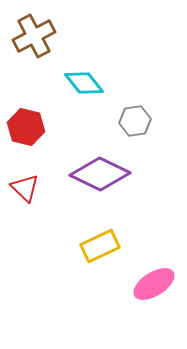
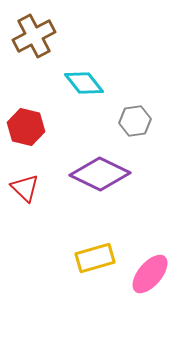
yellow rectangle: moved 5 px left, 12 px down; rotated 9 degrees clockwise
pink ellipse: moved 4 px left, 10 px up; rotated 18 degrees counterclockwise
